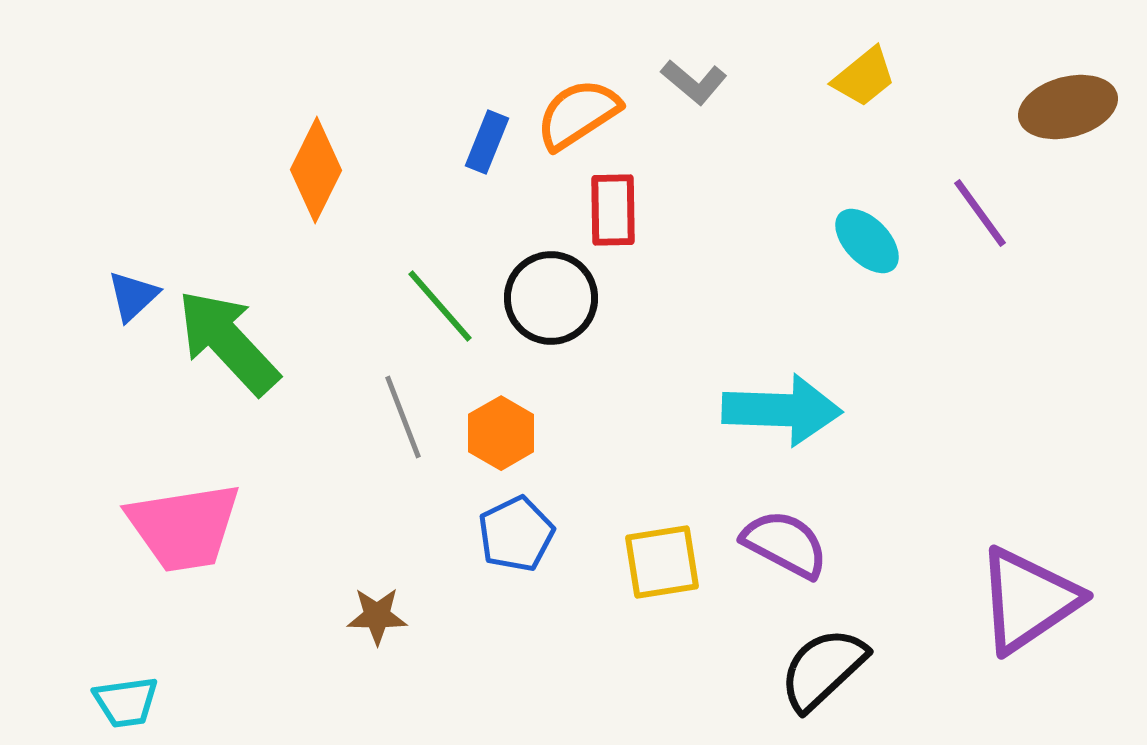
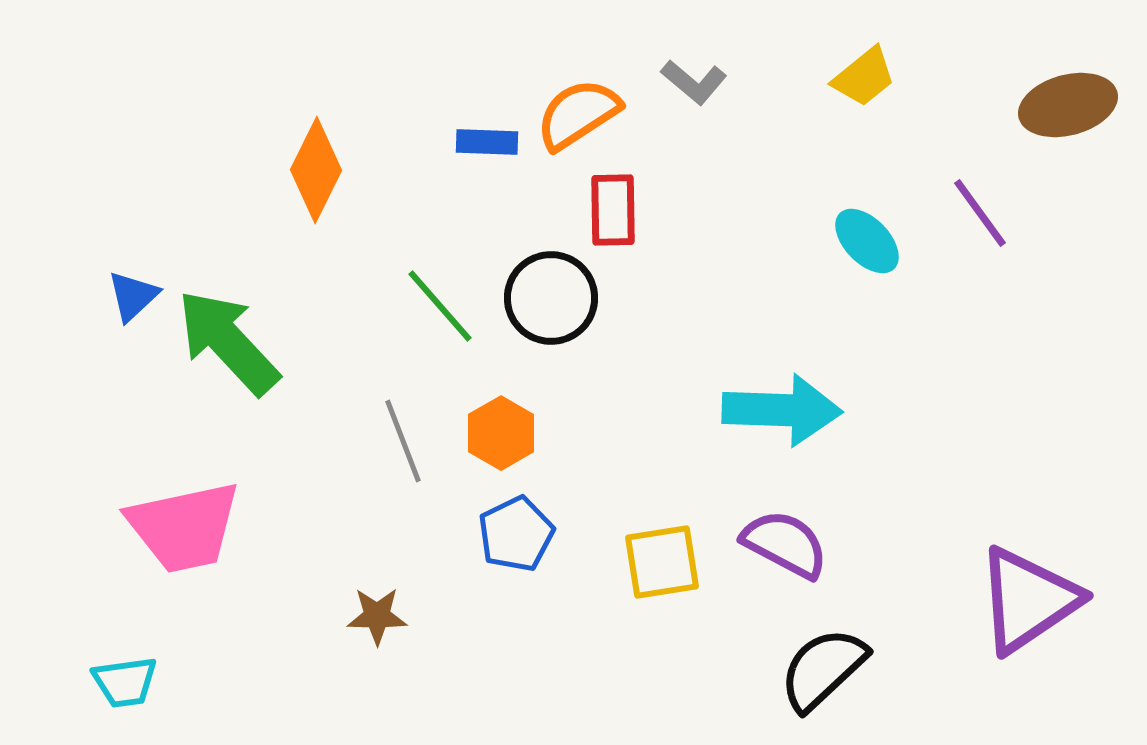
brown ellipse: moved 2 px up
blue rectangle: rotated 70 degrees clockwise
gray line: moved 24 px down
pink trapezoid: rotated 3 degrees counterclockwise
cyan trapezoid: moved 1 px left, 20 px up
